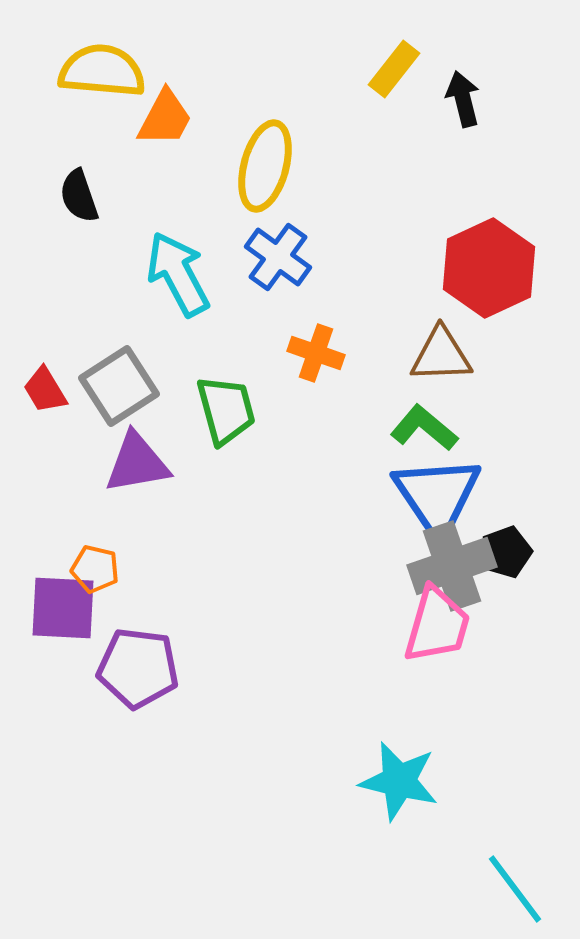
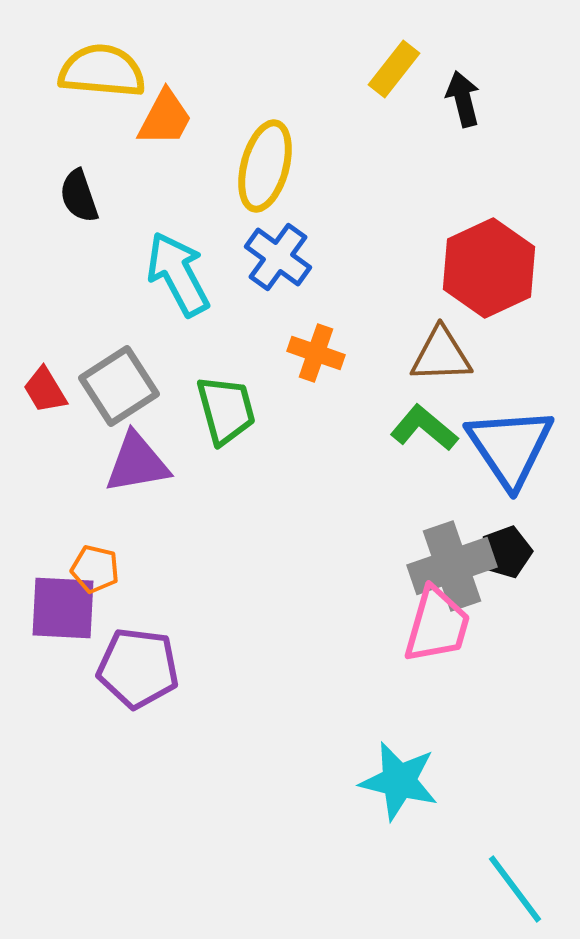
blue triangle: moved 73 px right, 49 px up
